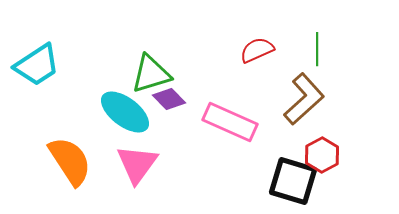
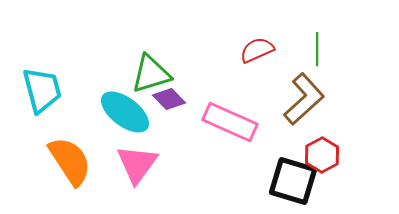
cyan trapezoid: moved 5 px right, 25 px down; rotated 72 degrees counterclockwise
